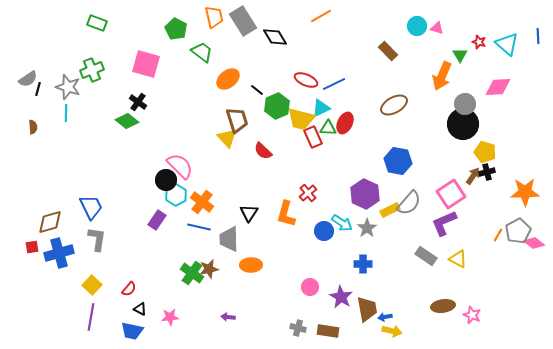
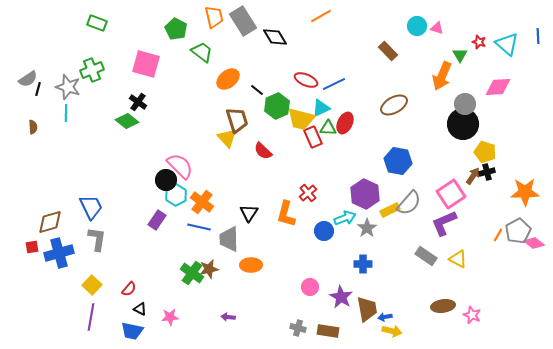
cyan arrow at (342, 223): moved 3 px right, 5 px up; rotated 55 degrees counterclockwise
